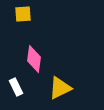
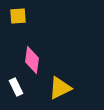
yellow square: moved 5 px left, 2 px down
pink diamond: moved 2 px left, 1 px down
